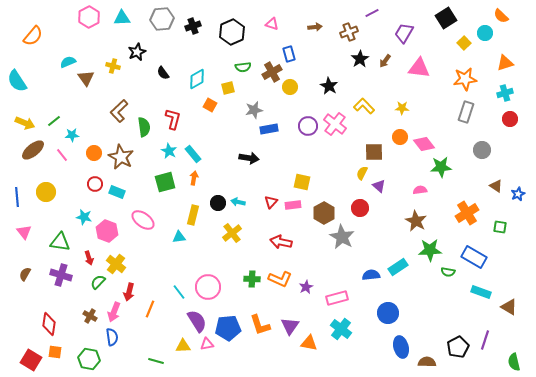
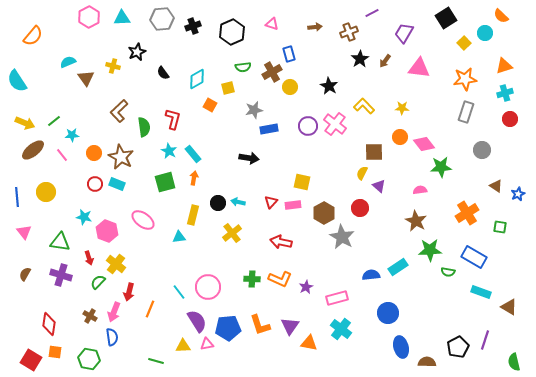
orange triangle at (505, 63): moved 1 px left, 3 px down
cyan rectangle at (117, 192): moved 8 px up
